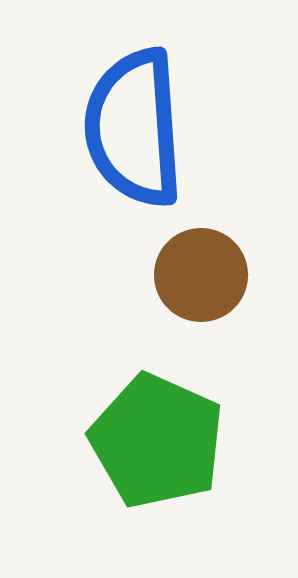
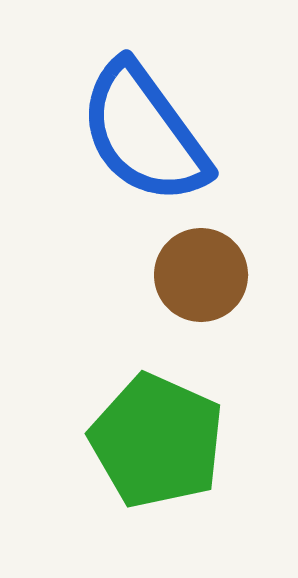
blue semicircle: moved 10 px right, 5 px down; rotated 32 degrees counterclockwise
